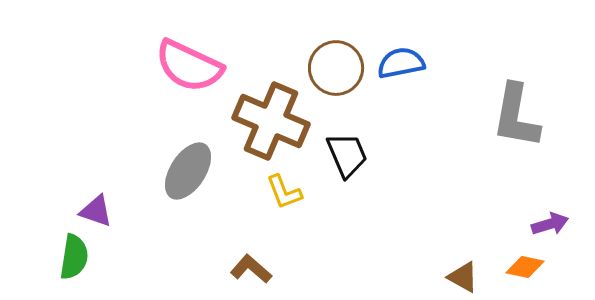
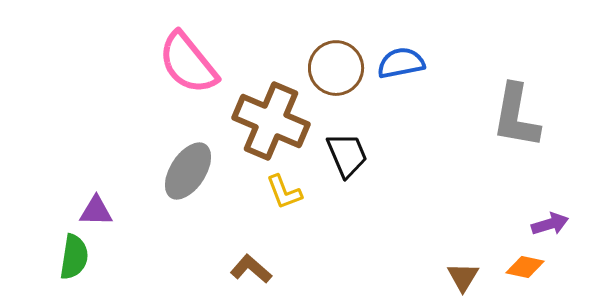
pink semicircle: moved 1 px left, 3 px up; rotated 26 degrees clockwise
purple triangle: rotated 18 degrees counterclockwise
brown triangle: rotated 32 degrees clockwise
